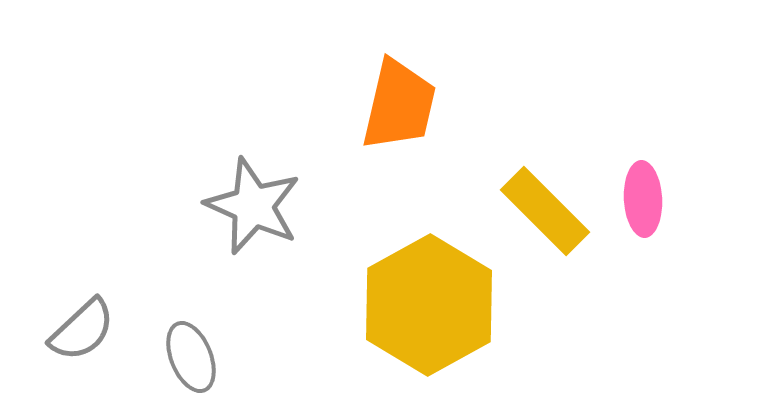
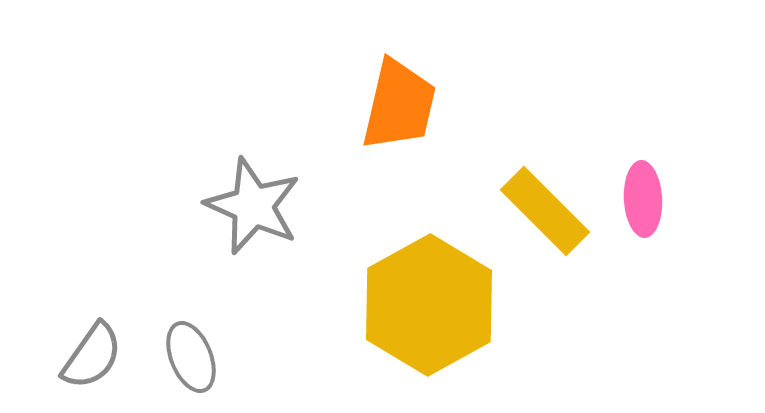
gray semicircle: moved 10 px right, 26 px down; rotated 12 degrees counterclockwise
